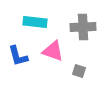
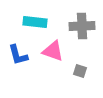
gray cross: moved 1 px left, 1 px up
blue L-shape: moved 1 px up
gray square: moved 1 px right
